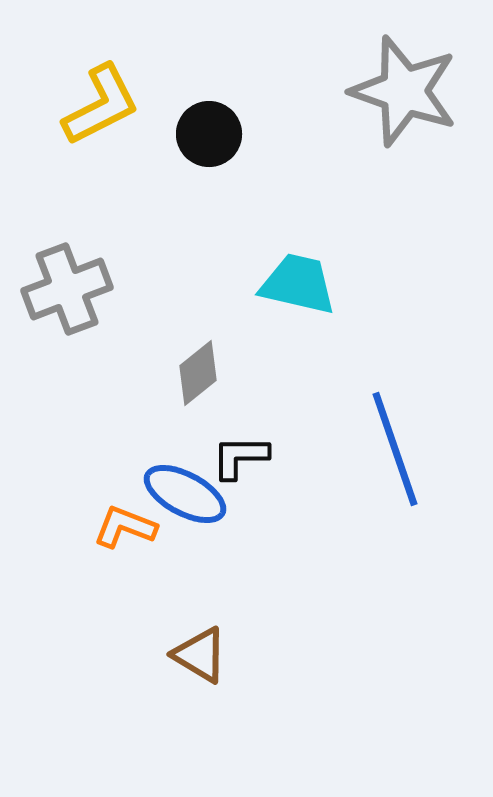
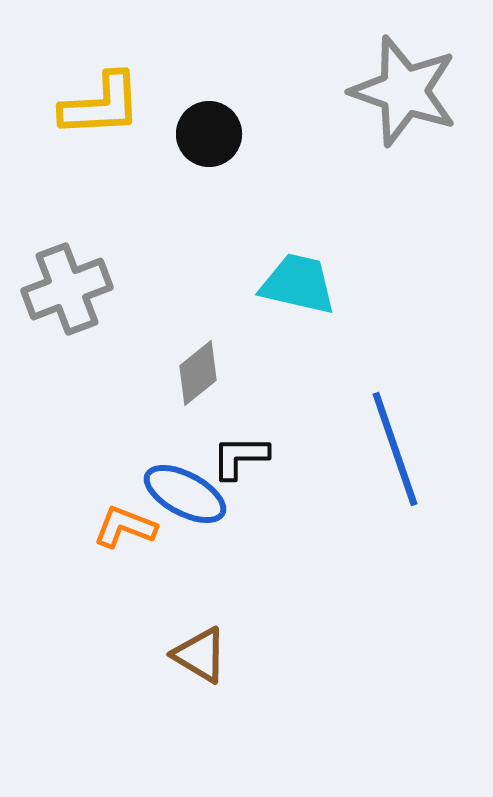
yellow L-shape: rotated 24 degrees clockwise
